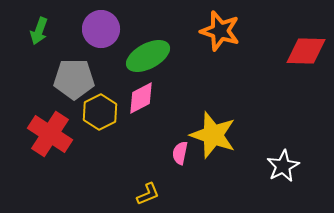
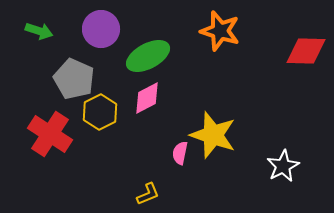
green arrow: rotated 92 degrees counterclockwise
gray pentagon: rotated 24 degrees clockwise
pink diamond: moved 6 px right
